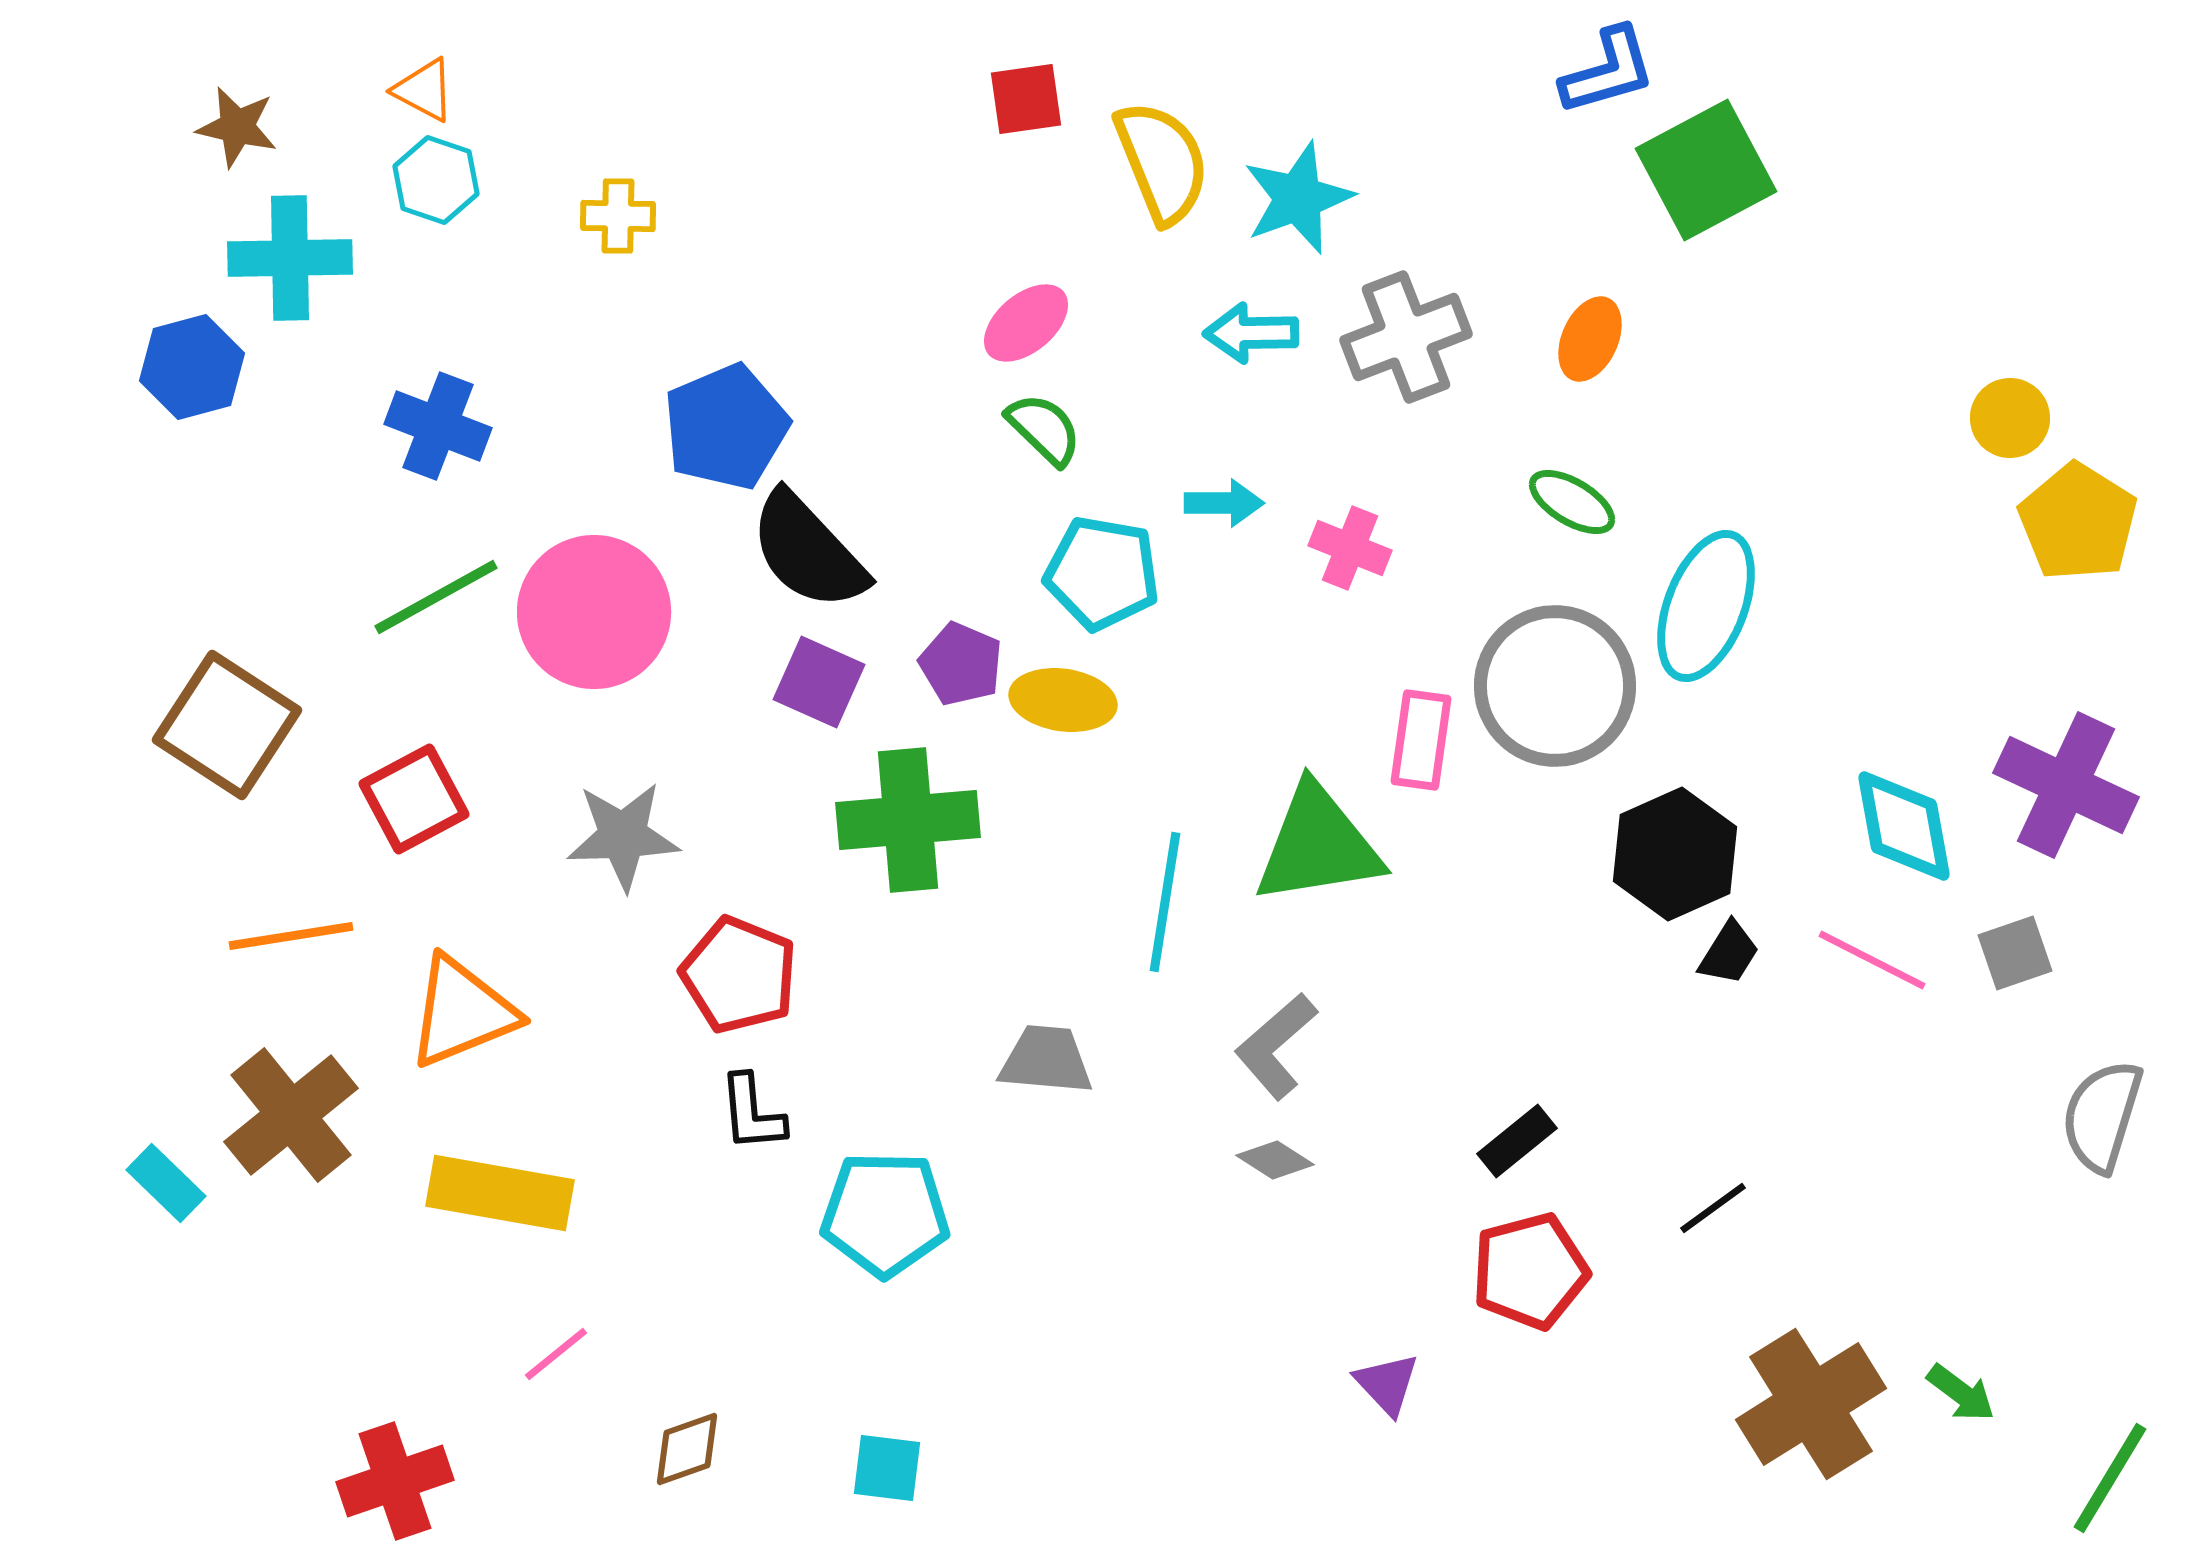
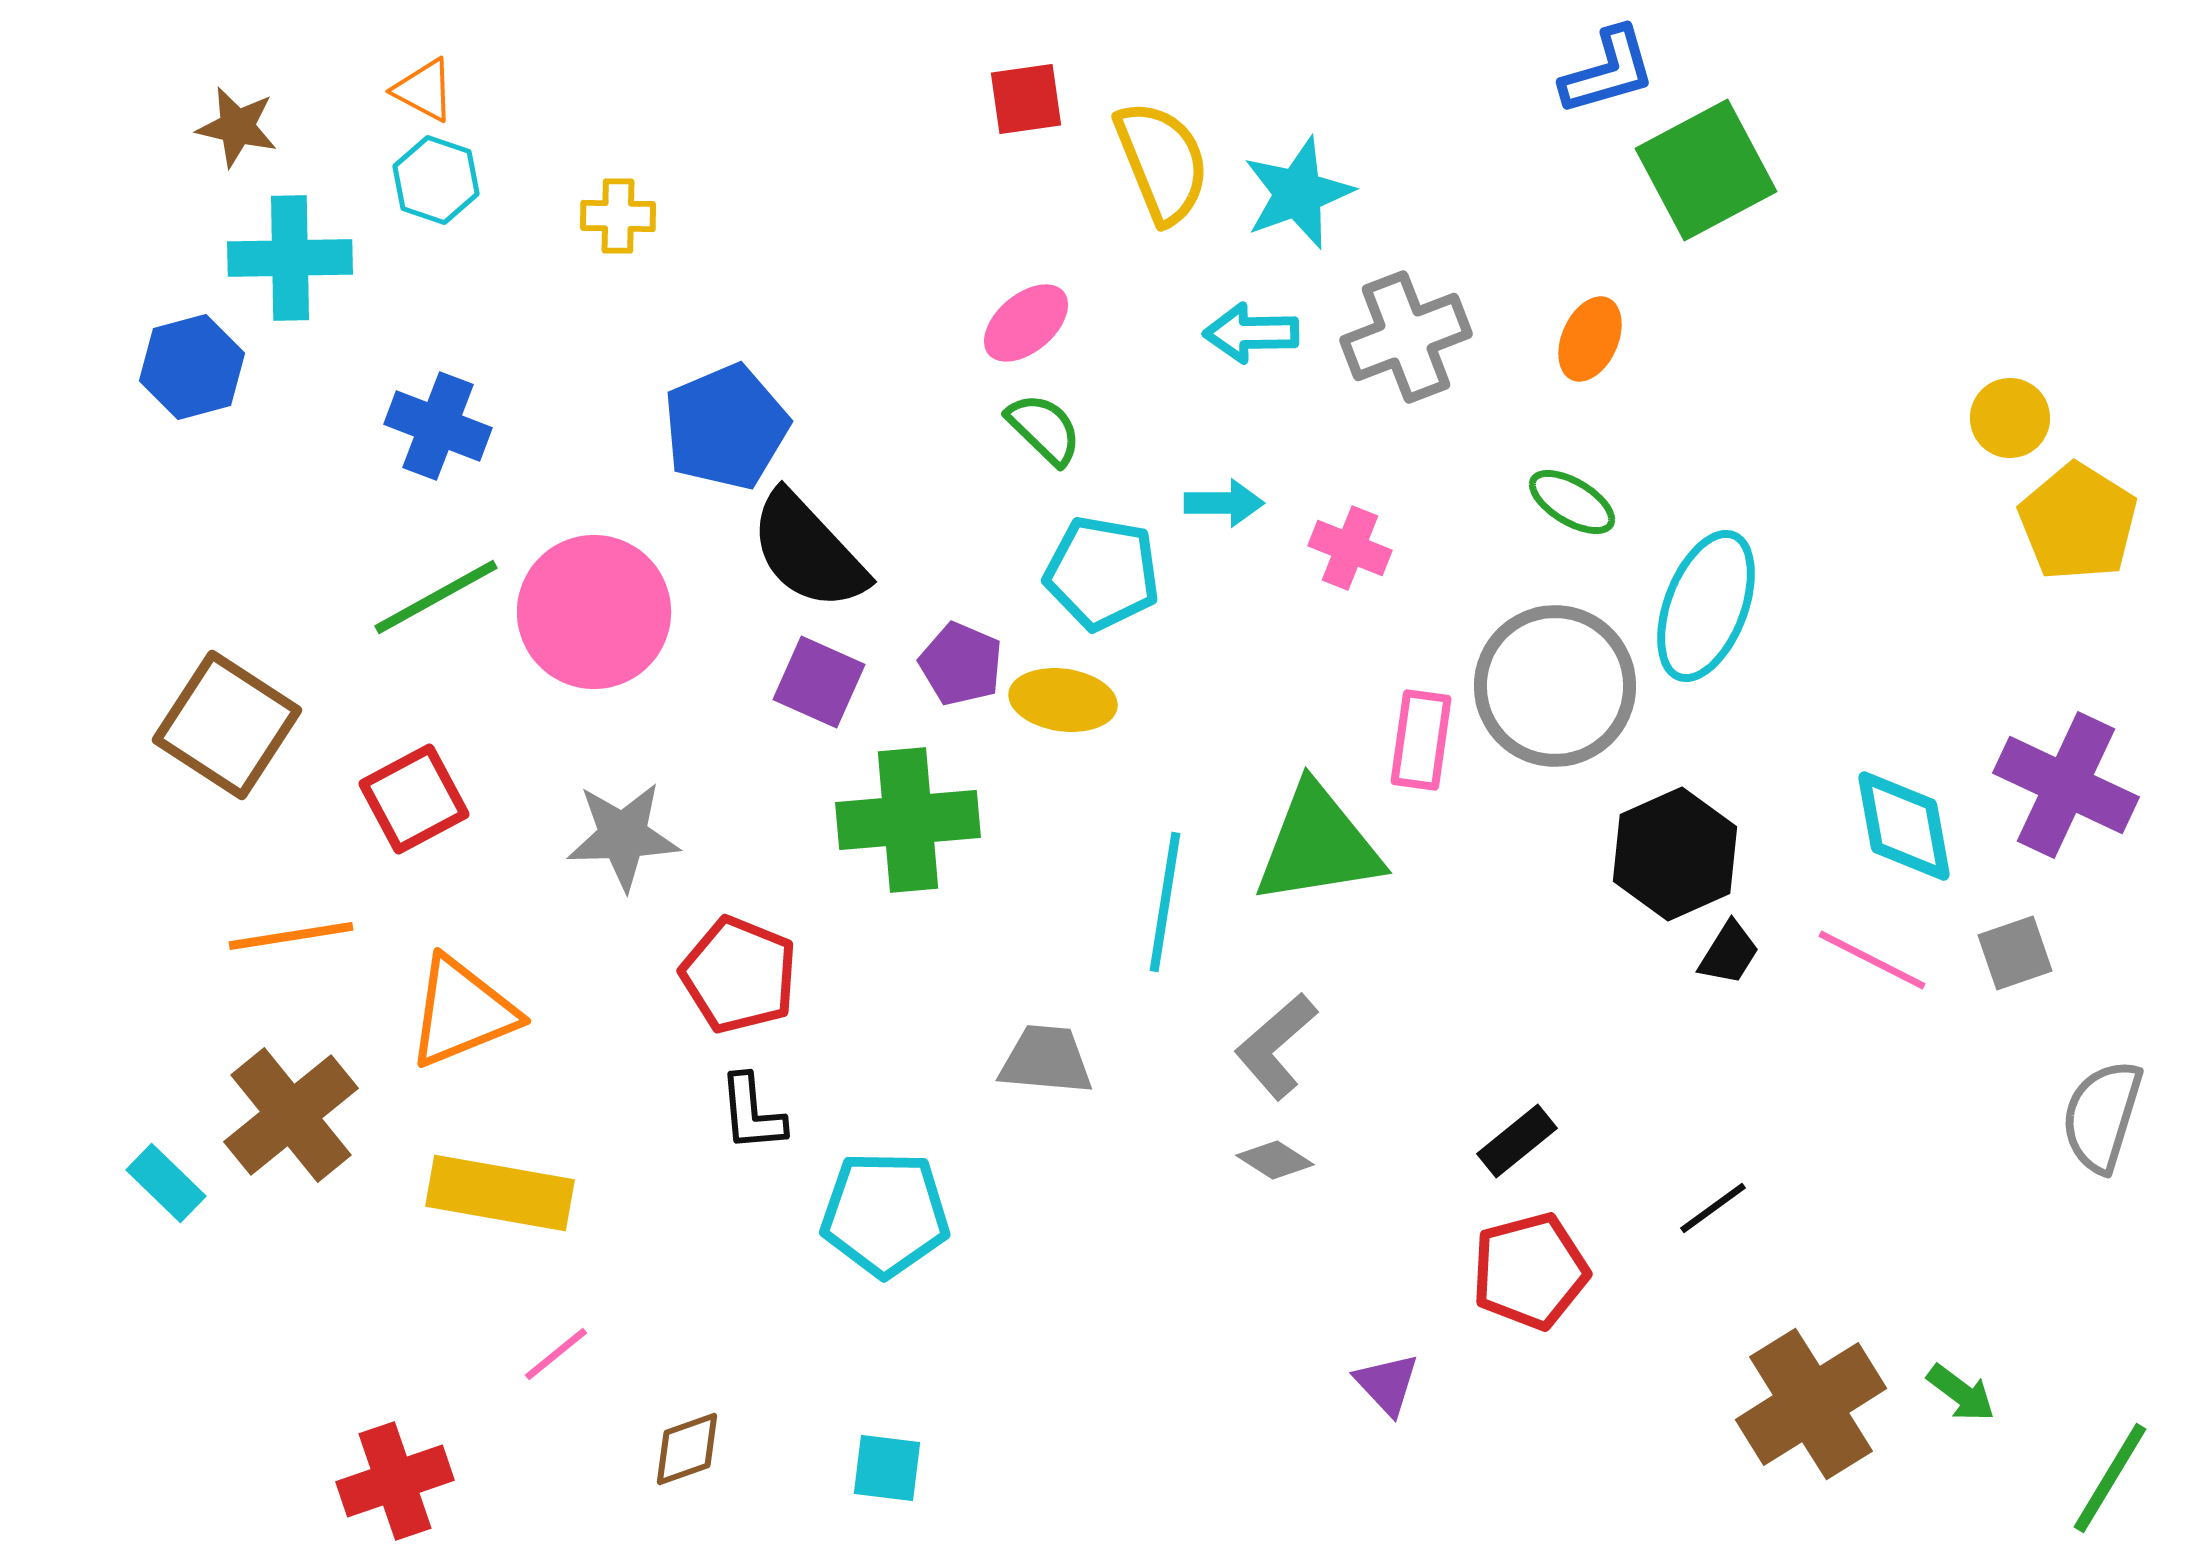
cyan star at (1298, 198): moved 5 px up
